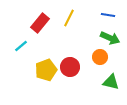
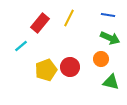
orange circle: moved 1 px right, 2 px down
